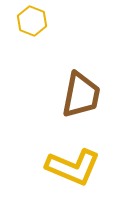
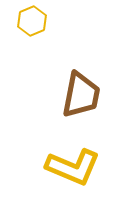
yellow hexagon: rotated 16 degrees clockwise
